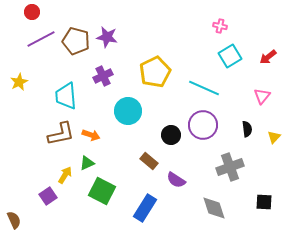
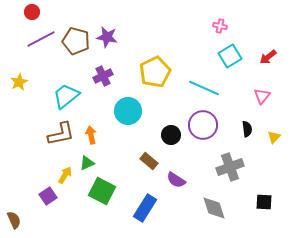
cyan trapezoid: rotated 56 degrees clockwise
orange arrow: rotated 120 degrees counterclockwise
